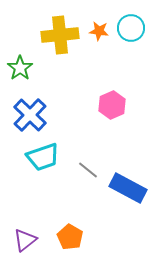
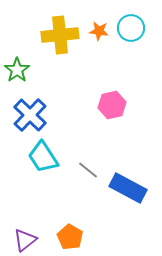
green star: moved 3 px left, 2 px down
pink hexagon: rotated 12 degrees clockwise
cyan trapezoid: rotated 76 degrees clockwise
